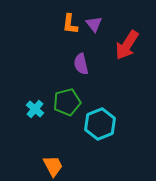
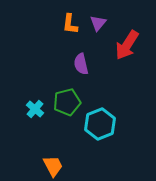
purple triangle: moved 4 px right, 1 px up; rotated 18 degrees clockwise
